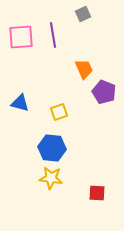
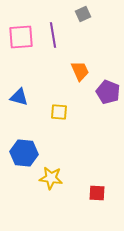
orange trapezoid: moved 4 px left, 2 px down
purple pentagon: moved 4 px right
blue triangle: moved 1 px left, 6 px up
yellow square: rotated 24 degrees clockwise
blue hexagon: moved 28 px left, 5 px down
